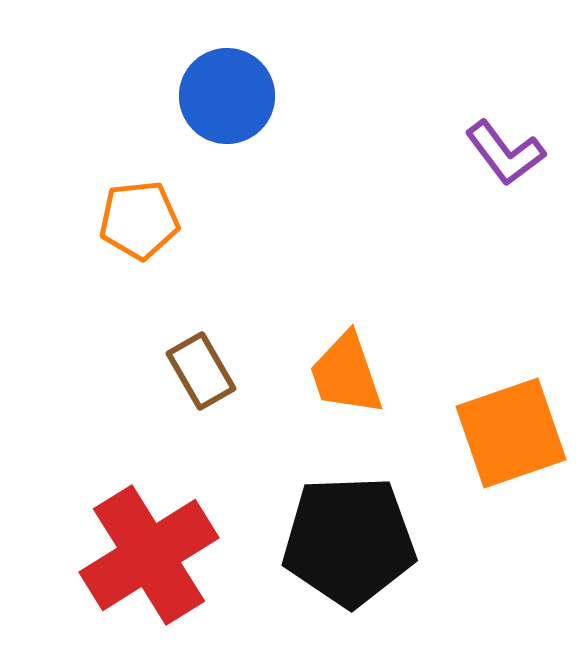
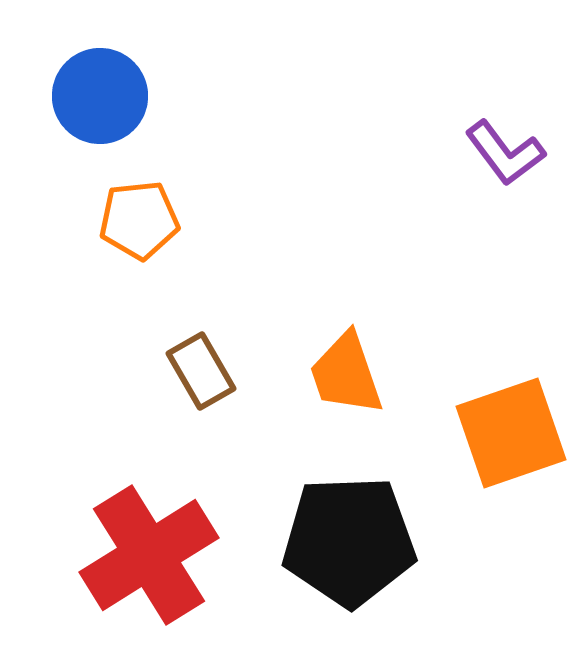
blue circle: moved 127 px left
